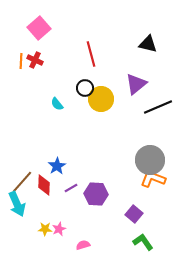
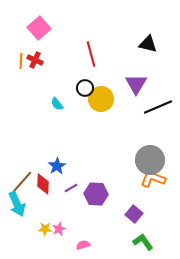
purple triangle: rotated 20 degrees counterclockwise
red diamond: moved 1 px left, 1 px up
